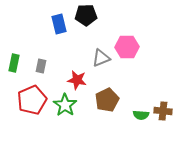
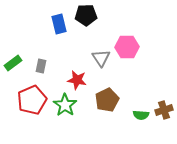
gray triangle: rotated 42 degrees counterclockwise
green rectangle: moved 1 px left; rotated 42 degrees clockwise
brown cross: moved 1 px right, 1 px up; rotated 24 degrees counterclockwise
